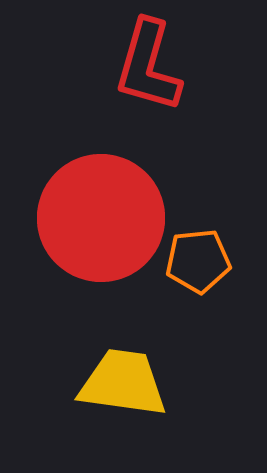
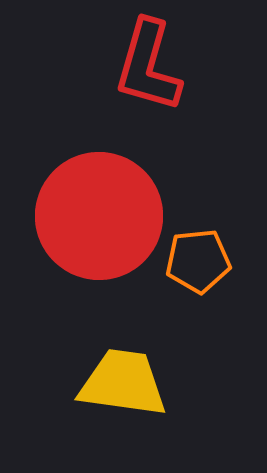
red circle: moved 2 px left, 2 px up
